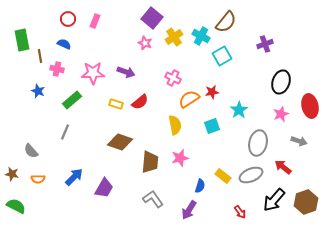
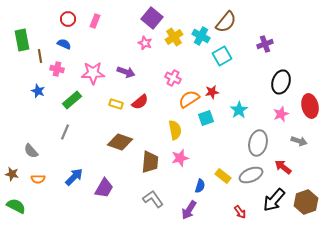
yellow semicircle at (175, 125): moved 5 px down
cyan square at (212, 126): moved 6 px left, 8 px up
